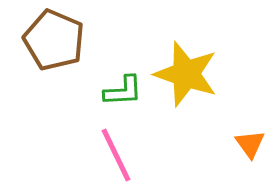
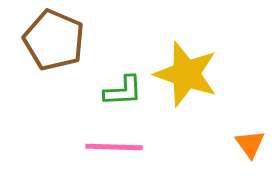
pink line: moved 2 px left, 8 px up; rotated 62 degrees counterclockwise
